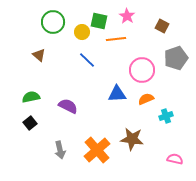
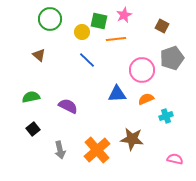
pink star: moved 3 px left, 1 px up; rotated 14 degrees clockwise
green circle: moved 3 px left, 3 px up
gray pentagon: moved 4 px left
black square: moved 3 px right, 6 px down
